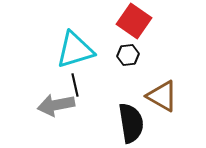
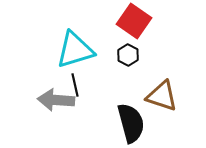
black hexagon: rotated 25 degrees counterclockwise
brown triangle: rotated 12 degrees counterclockwise
gray arrow: moved 5 px up; rotated 15 degrees clockwise
black semicircle: rotated 6 degrees counterclockwise
